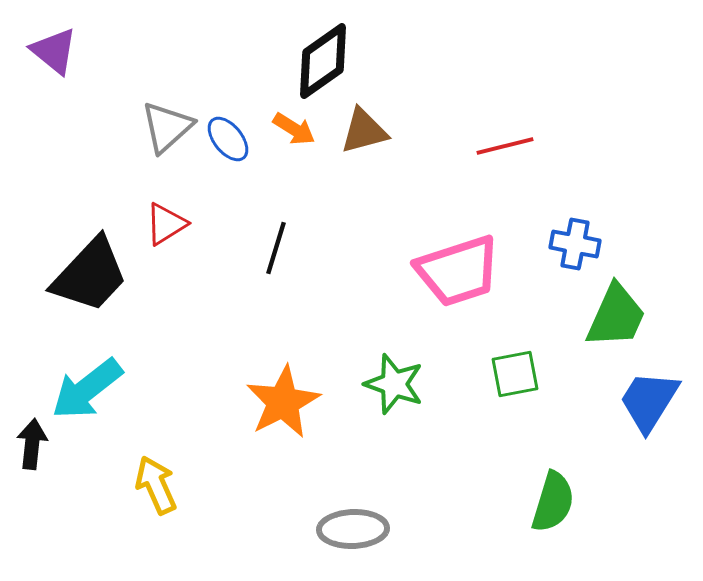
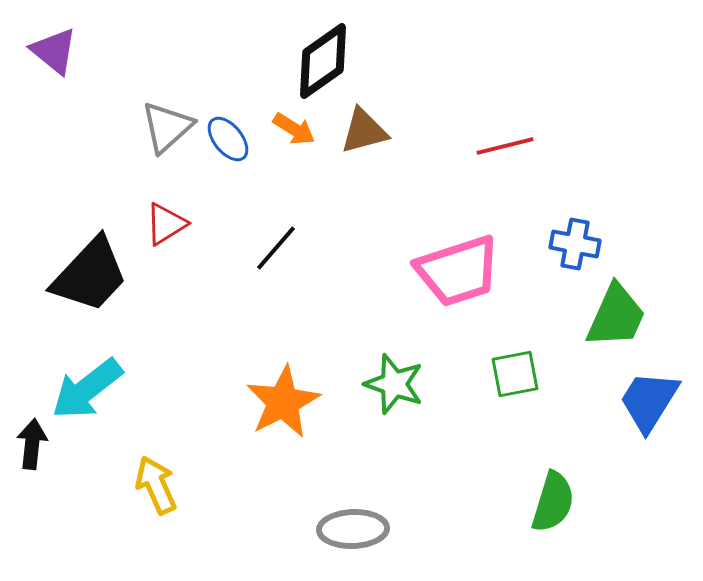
black line: rotated 24 degrees clockwise
